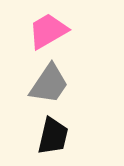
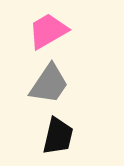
black trapezoid: moved 5 px right
